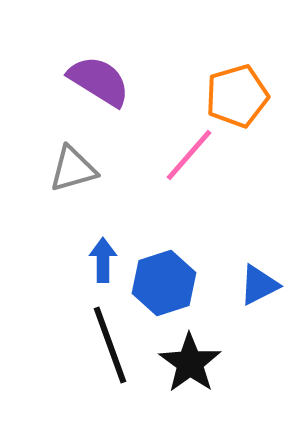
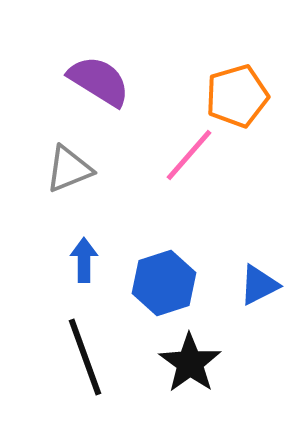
gray triangle: moved 4 px left; rotated 6 degrees counterclockwise
blue arrow: moved 19 px left
black line: moved 25 px left, 12 px down
